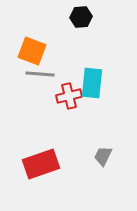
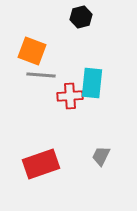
black hexagon: rotated 10 degrees counterclockwise
gray line: moved 1 px right, 1 px down
red cross: moved 1 px right; rotated 10 degrees clockwise
gray trapezoid: moved 2 px left
